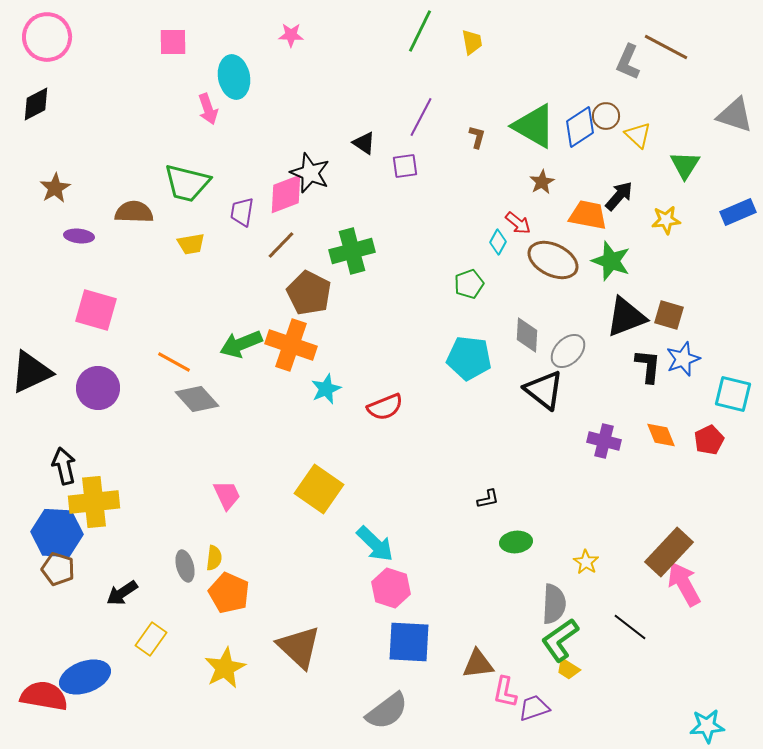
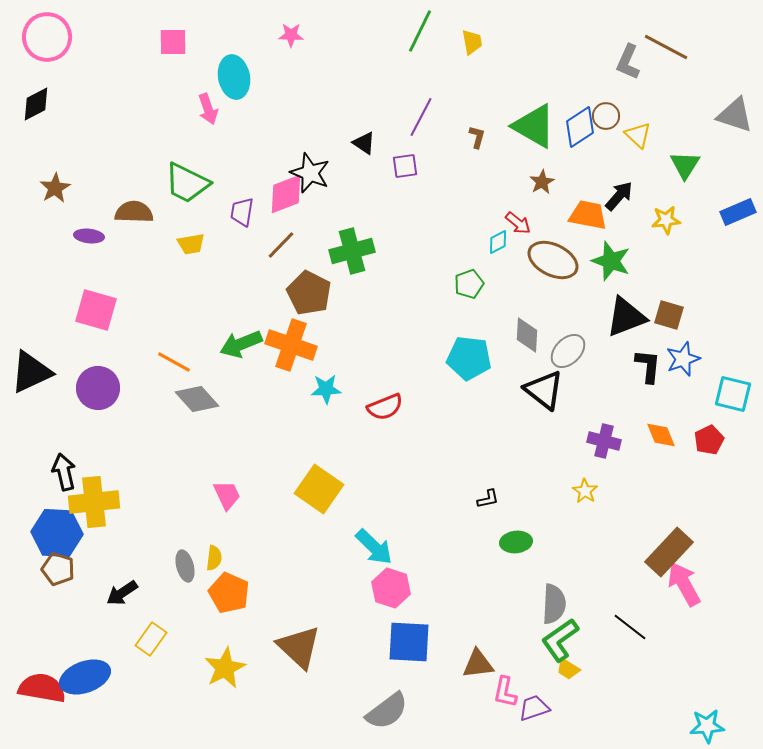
green trapezoid at (187, 183): rotated 12 degrees clockwise
purple ellipse at (79, 236): moved 10 px right
cyan diamond at (498, 242): rotated 35 degrees clockwise
cyan star at (326, 389): rotated 20 degrees clockwise
black arrow at (64, 466): moved 6 px down
cyan arrow at (375, 544): moved 1 px left, 3 px down
yellow star at (586, 562): moved 1 px left, 71 px up
red semicircle at (44, 696): moved 2 px left, 8 px up
